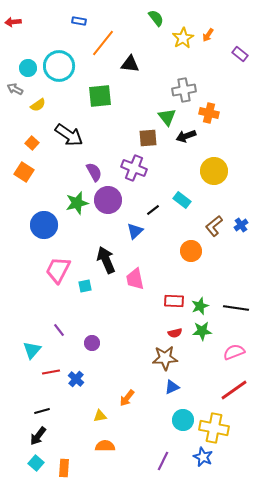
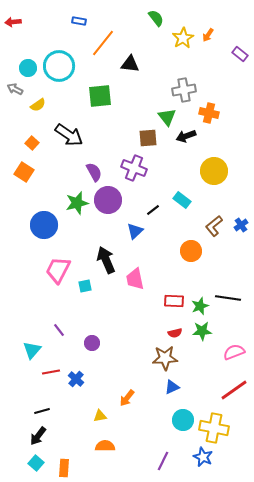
black line at (236, 308): moved 8 px left, 10 px up
